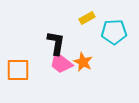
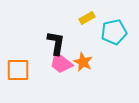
cyan pentagon: rotated 10 degrees counterclockwise
